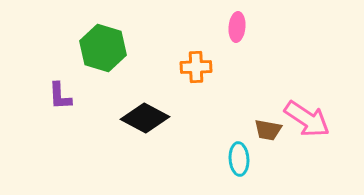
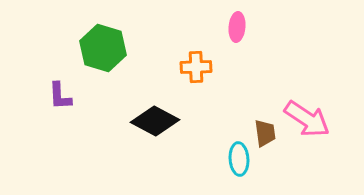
black diamond: moved 10 px right, 3 px down
brown trapezoid: moved 3 px left, 3 px down; rotated 108 degrees counterclockwise
